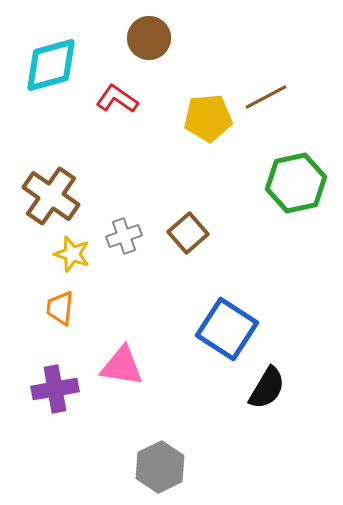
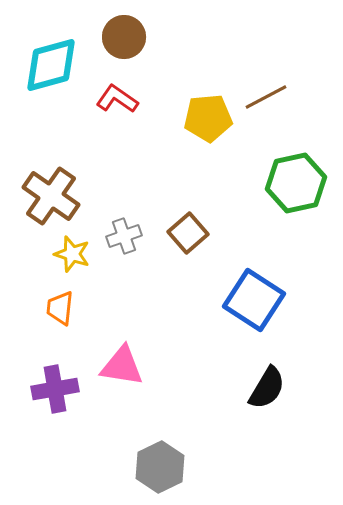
brown circle: moved 25 px left, 1 px up
blue square: moved 27 px right, 29 px up
